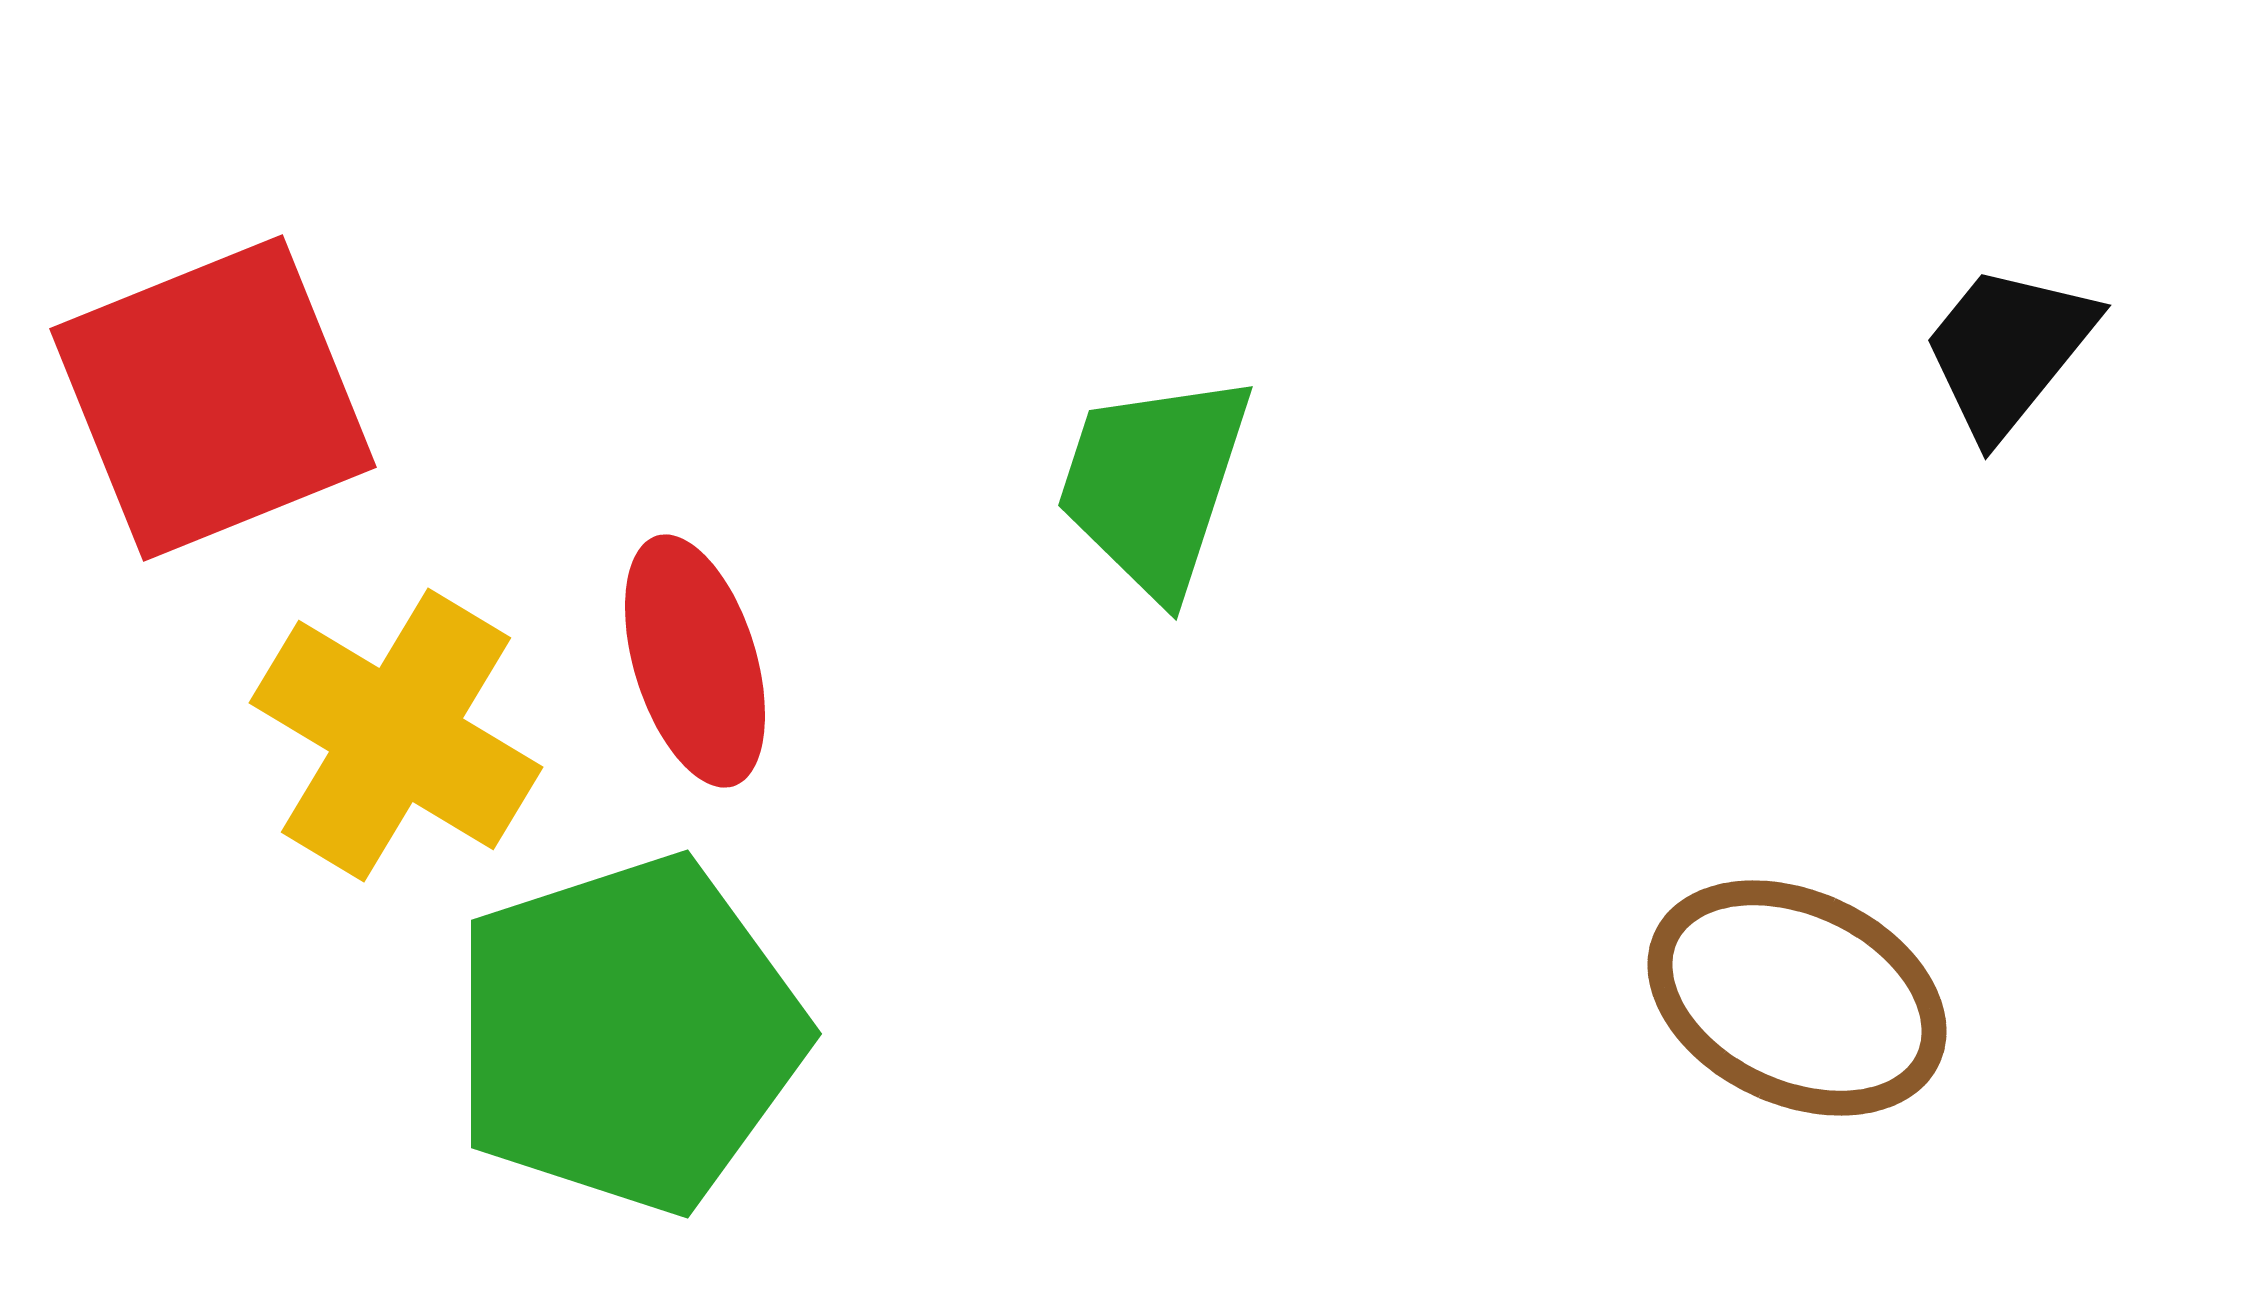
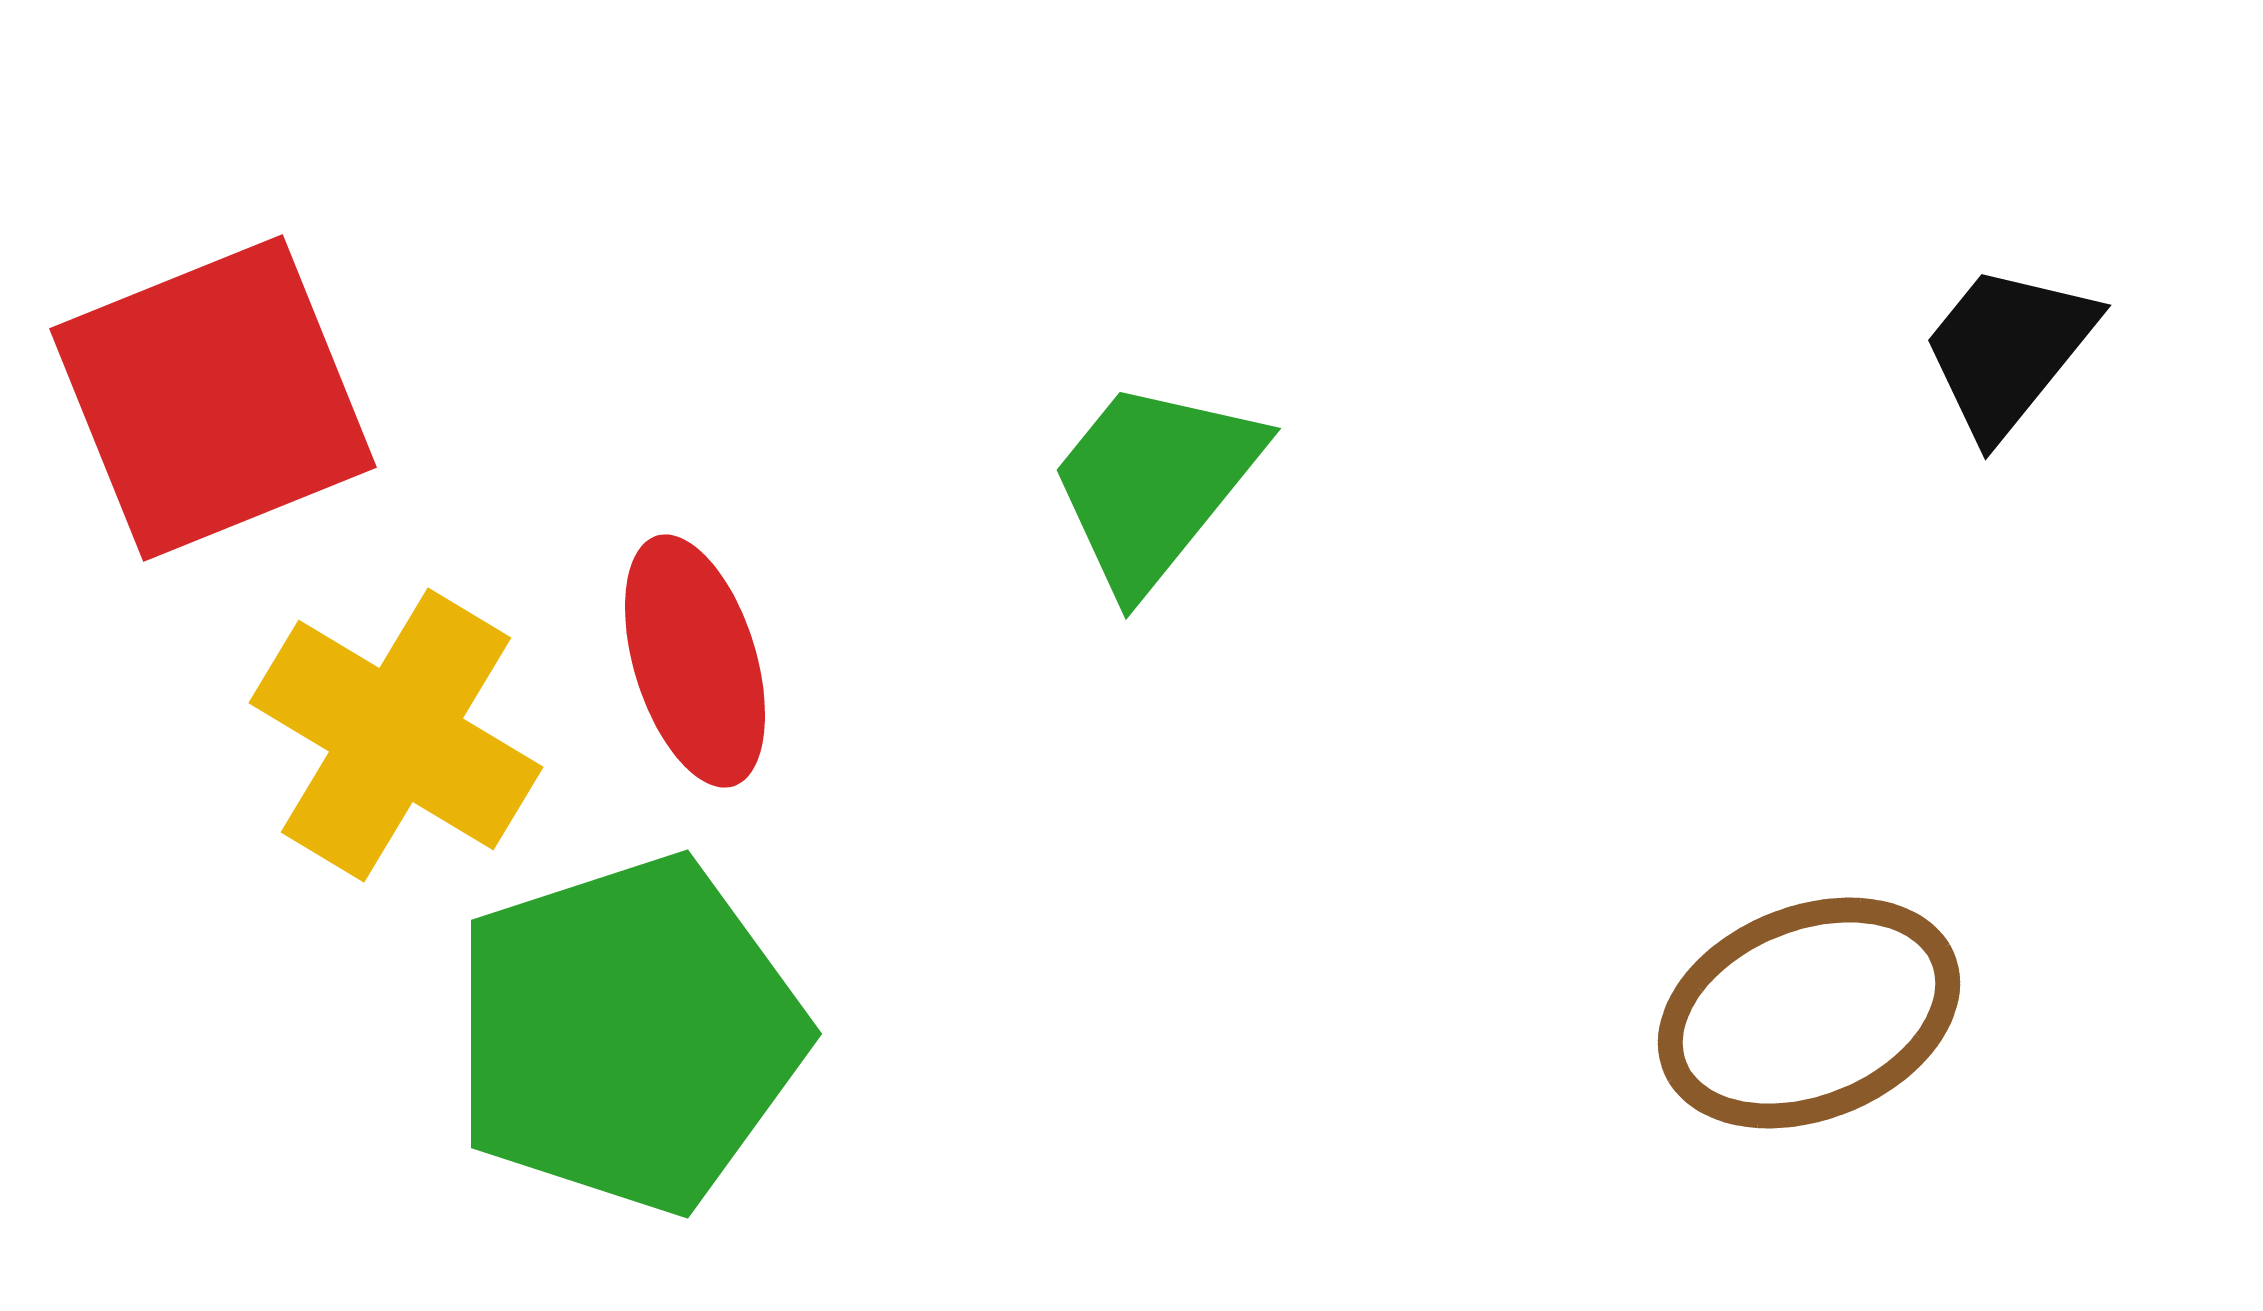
green trapezoid: rotated 21 degrees clockwise
brown ellipse: moved 12 px right, 15 px down; rotated 47 degrees counterclockwise
